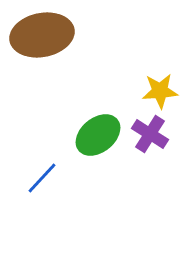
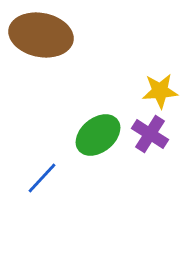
brown ellipse: moved 1 px left; rotated 22 degrees clockwise
